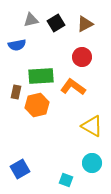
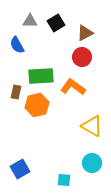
gray triangle: moved 1 px left, 1 px down; rotated 14 degrees clockwise
brown triangle: moved 9 px down
blue semicircle: rotated 72 degrees clockwise
cyan square: moved 2 px left; rotated 16 degrees counterclockwise
